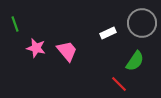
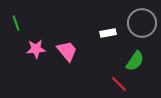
green line: moved 1 px right, 1 px up
white rectangle: rotated 14 degrees clockwise
pink star: moved 1 px down; rotated 18 degrees counterclockwise
